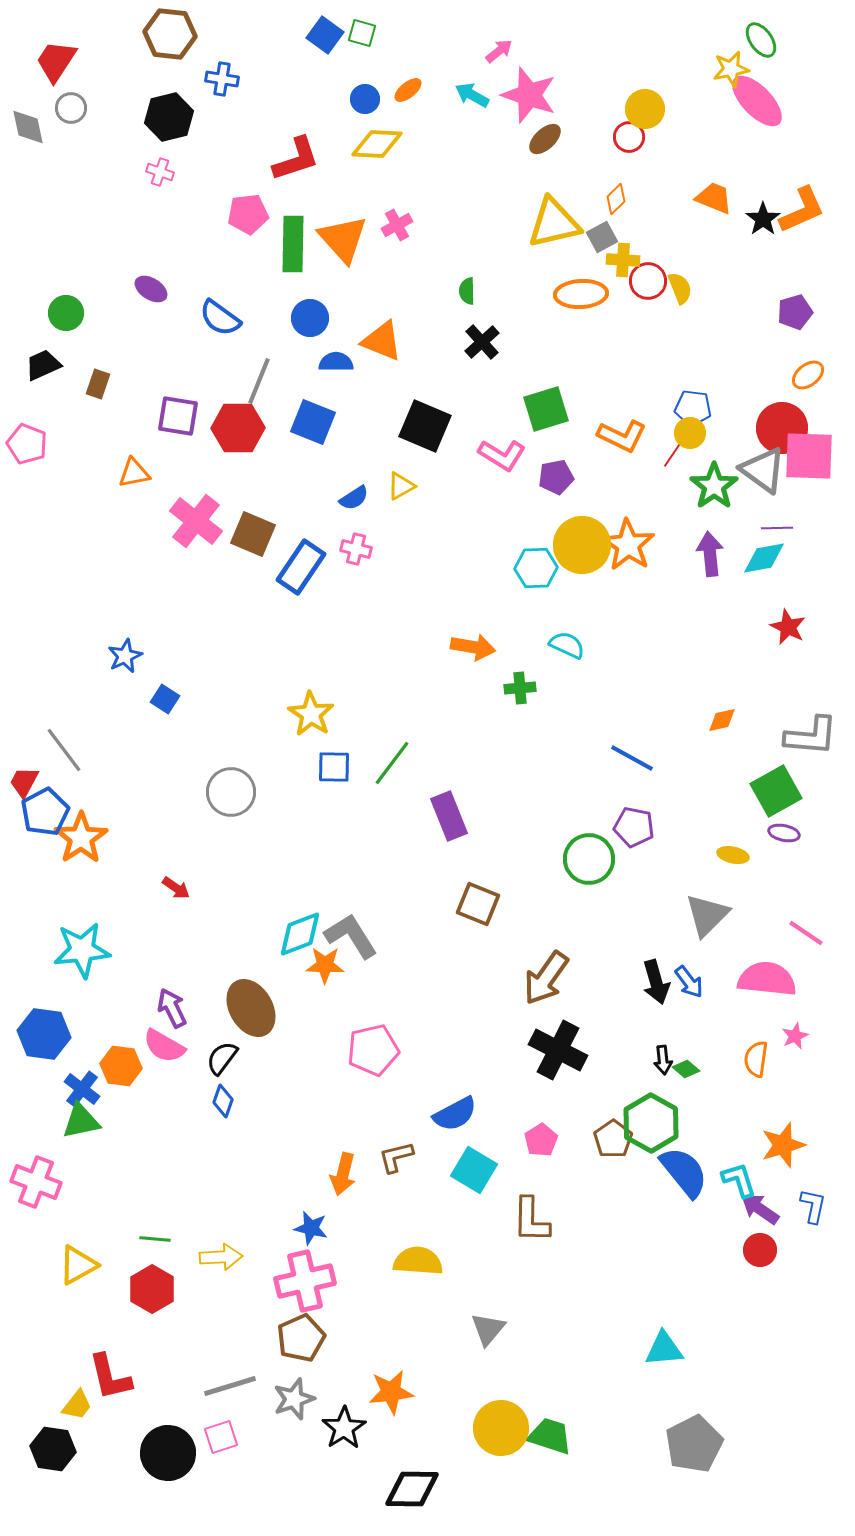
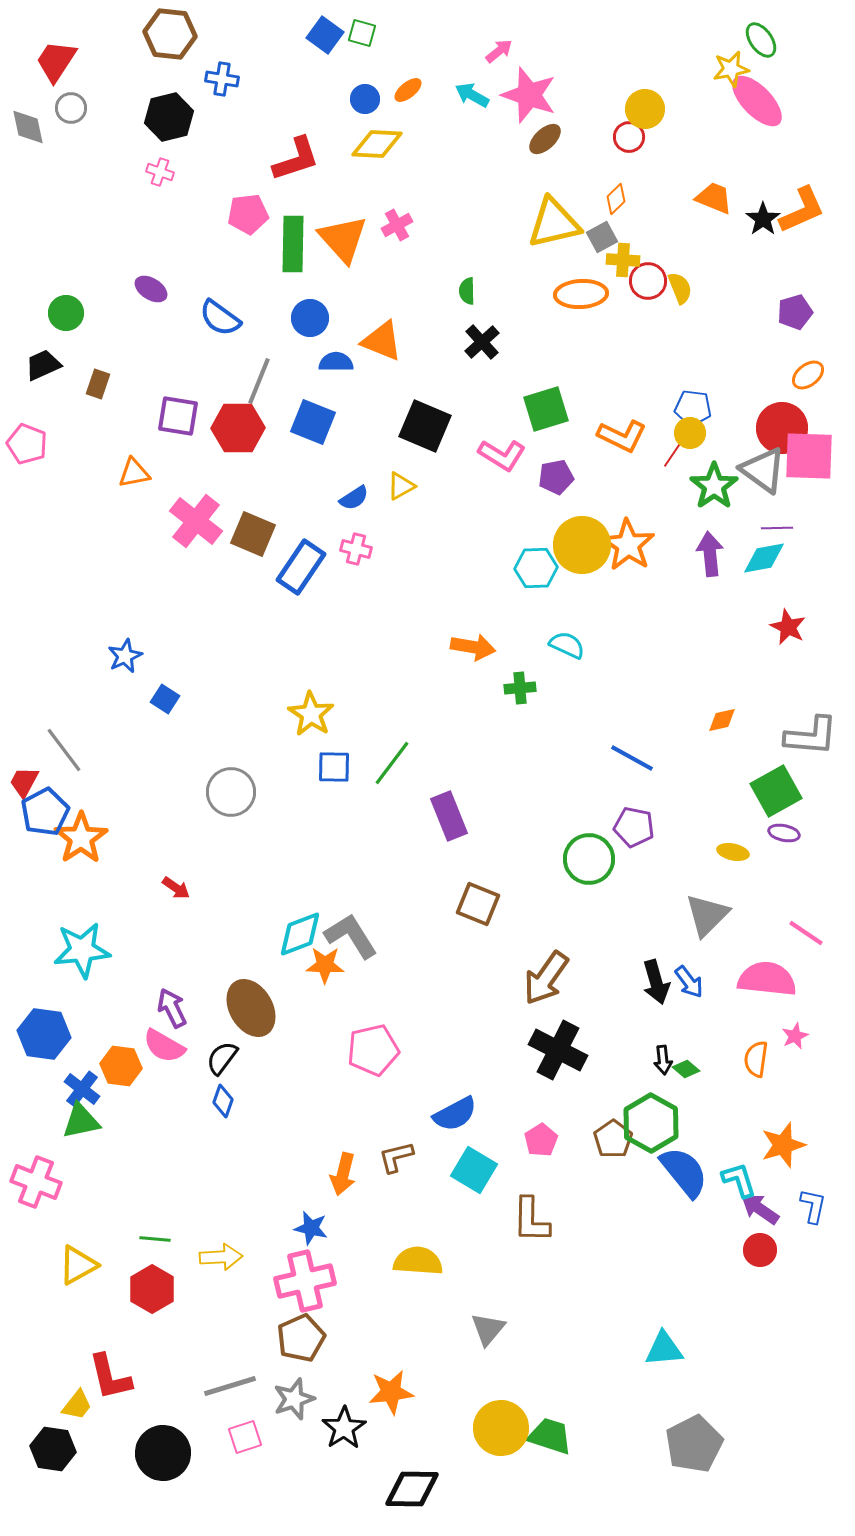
yellow ellipse at (733, 855): moved 3 px up
pink square at (221, 1437): moved 24 px right
black circle at (168, 1453): moved 5 px left
